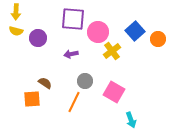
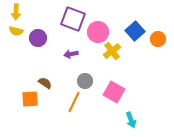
purple square: rotated 15 degrees clockwise
orange square: moved 2 px left
